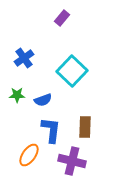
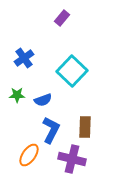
blue L-shape: rotated 20 degrees clockwise
purple cross: moved 2 px up
